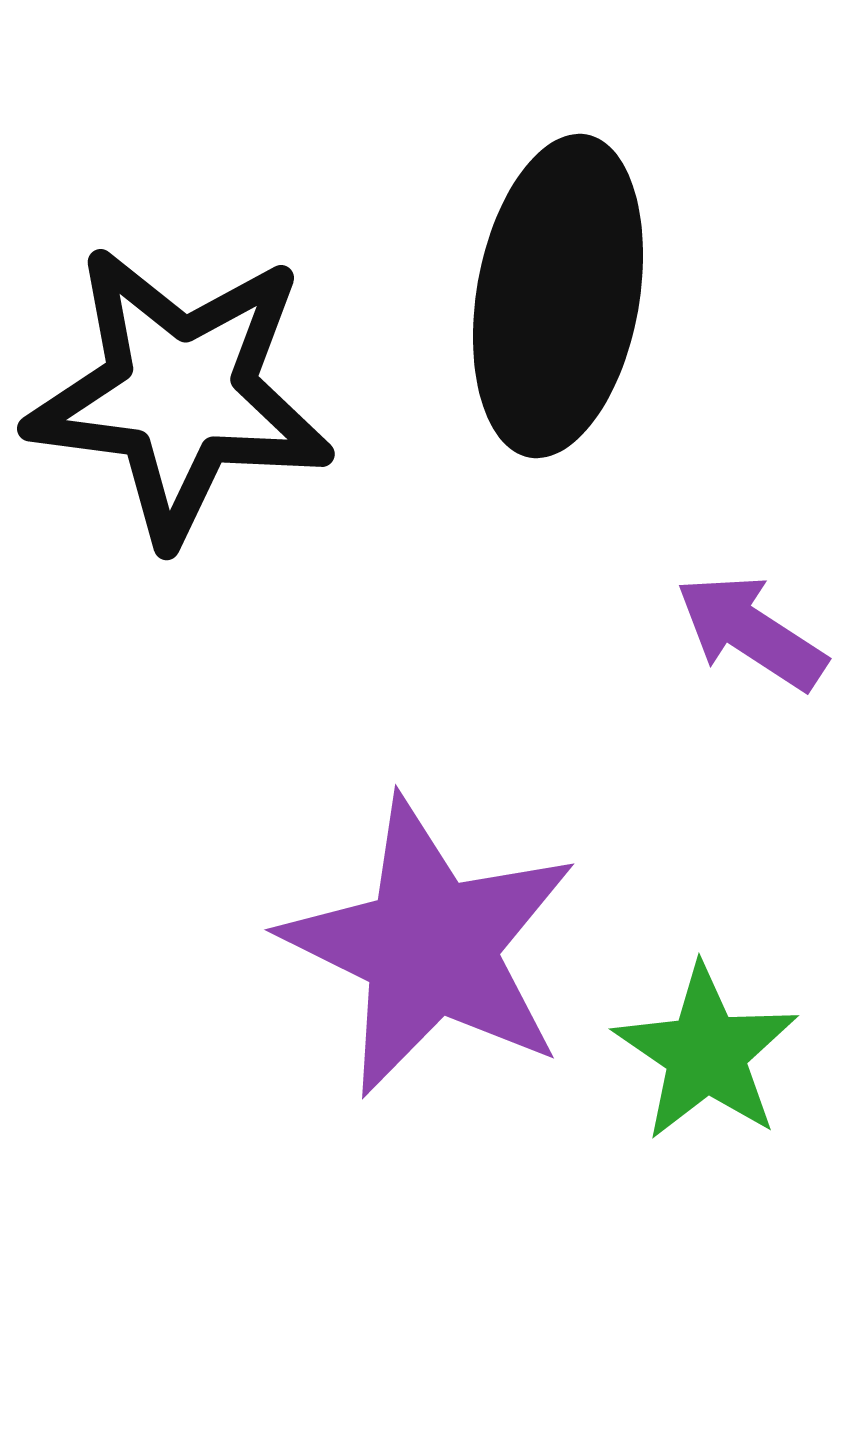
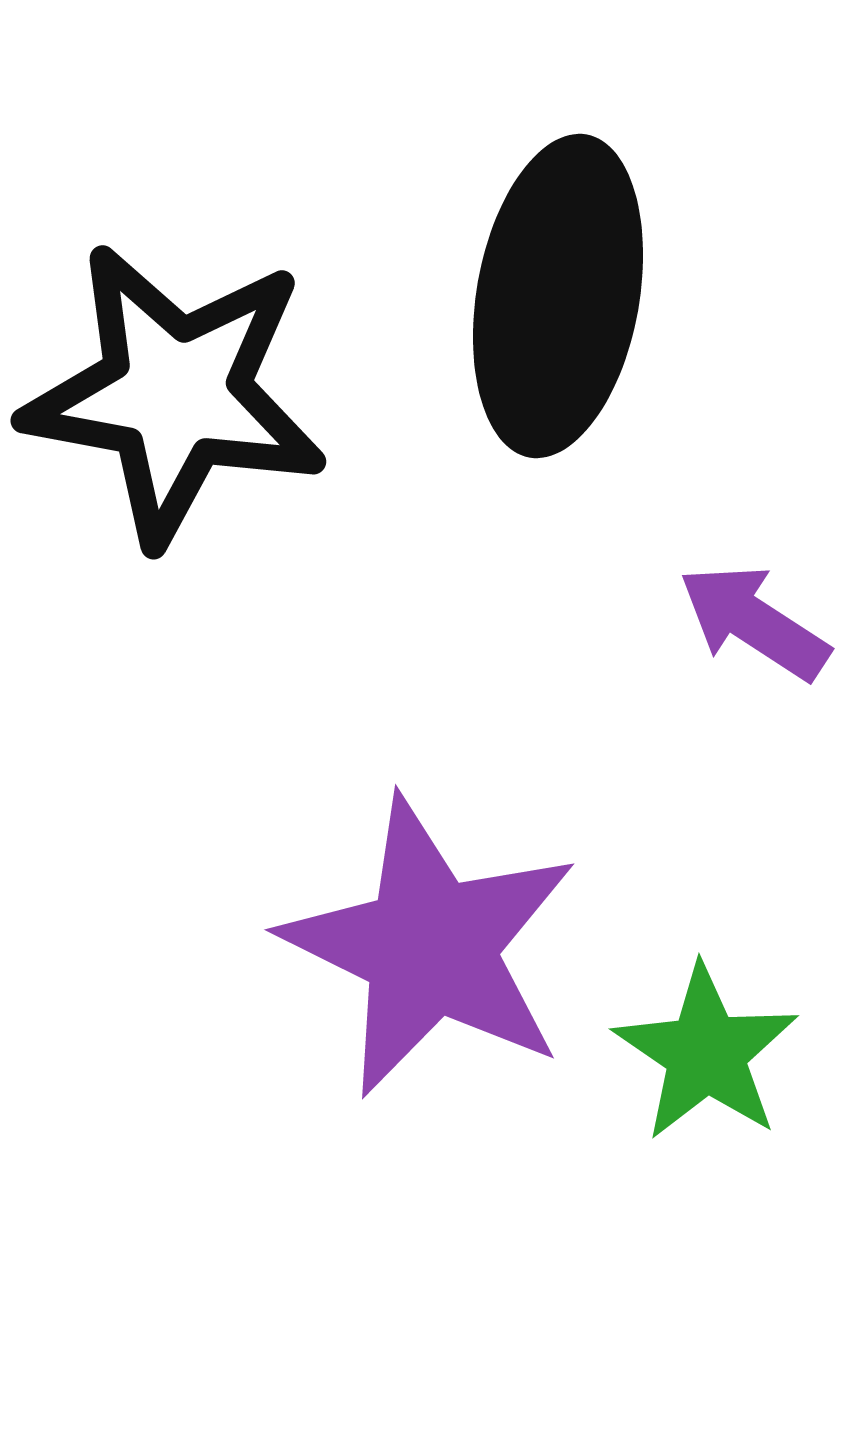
black star: moved 5 px left; rotated 3 degrees clockwise
purple arrow: moved 3 px right, 10 px up
